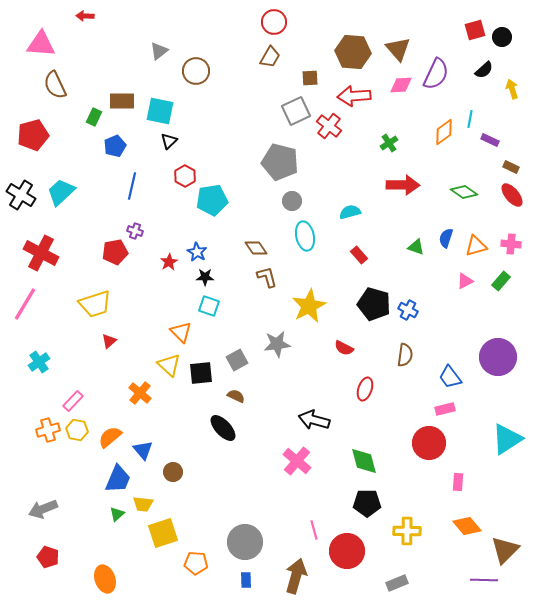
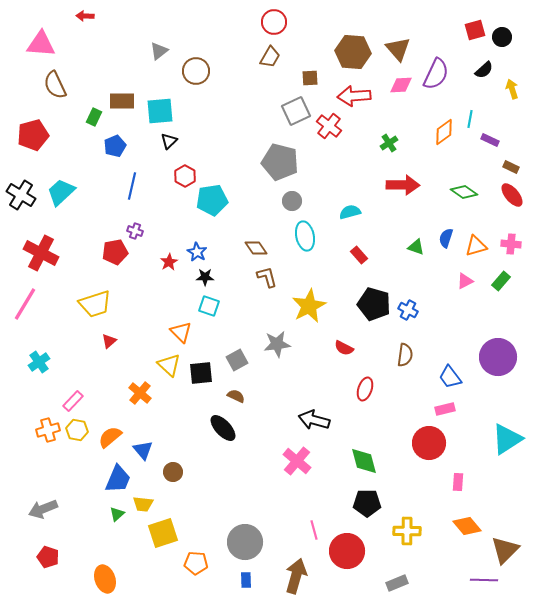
cyan square at (160, 111): rotated 16 degrees counterclockwise
